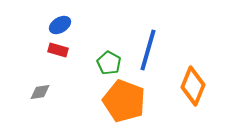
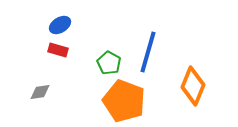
blue line: moved 2 px down
